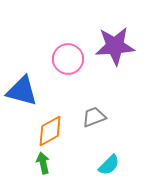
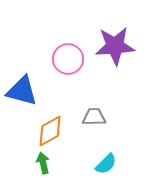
gray trapezoid: rotated 20 degrees clockwise
cyan semicircle: moved 3 px left, 1 px up
